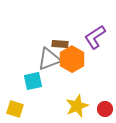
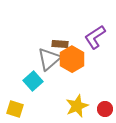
gray triangle: rotated 20 degrees counterclockwise
cyan square: rotated 30 degrees counterclockwise
